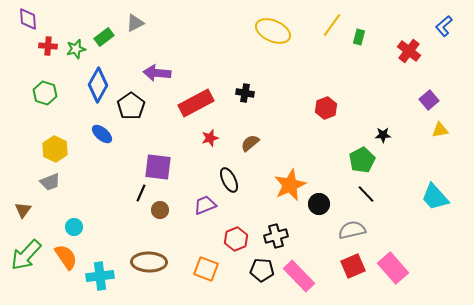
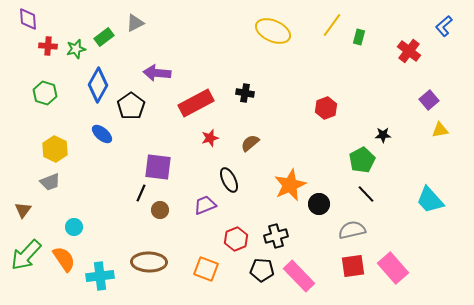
cyan trapezoid at (435, 197): moved 5 px left, 3 px down
orange semicircle at (66, 257): moved 2 px left, 2 px down
red square at (353, 266): rotated 15 degrees clockwise
